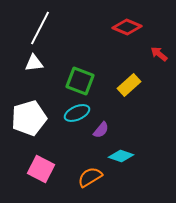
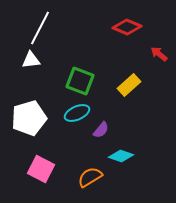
white triangle: moved 3 px left, 3 px up
